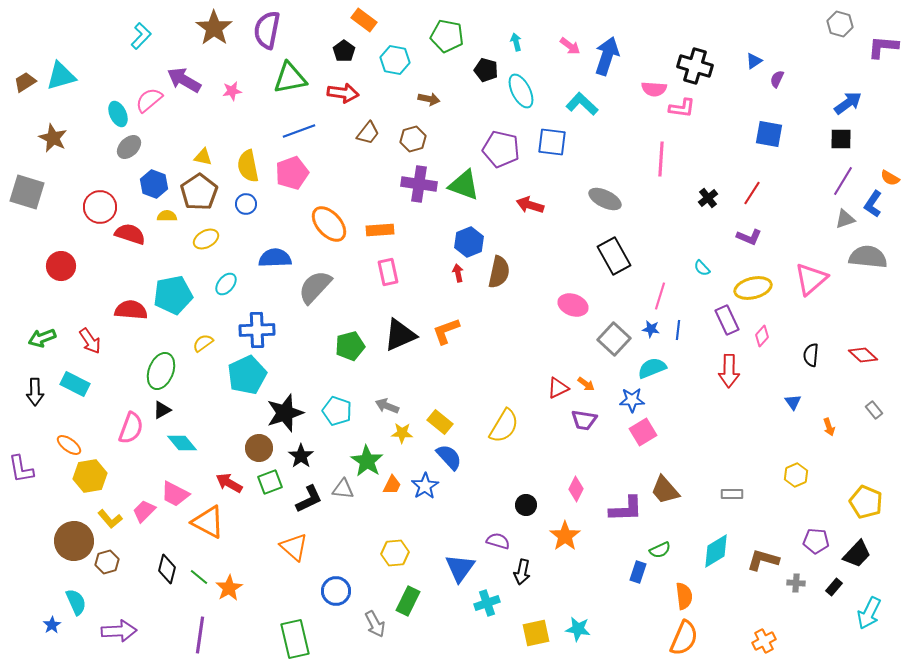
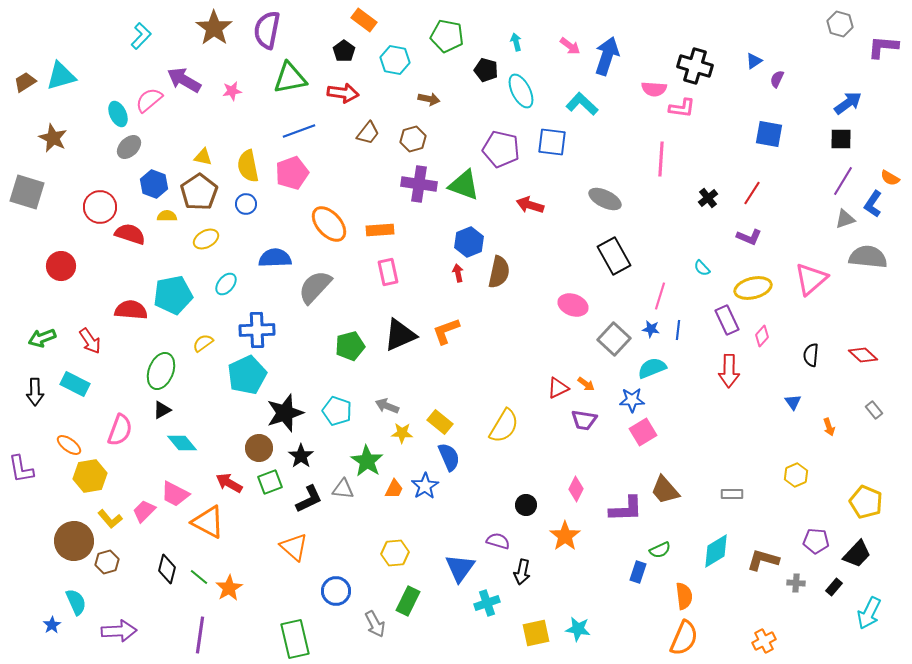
pink semicircle at (131, 428): moved 11 px left, 2 px down
blue semicircle at (449, 457): rotated 20 degrees clockwise
orange trapezoid at (392, 485): moved 2 px right, 4 px down
